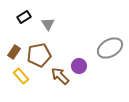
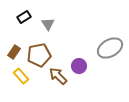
brown arrow: moved 2 px left
